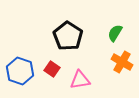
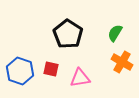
black pentagon: moved 2 px up
red square: moved 1 px left; rotated 21 degrees counterclockwise
pink triangle: moved 2 px up
